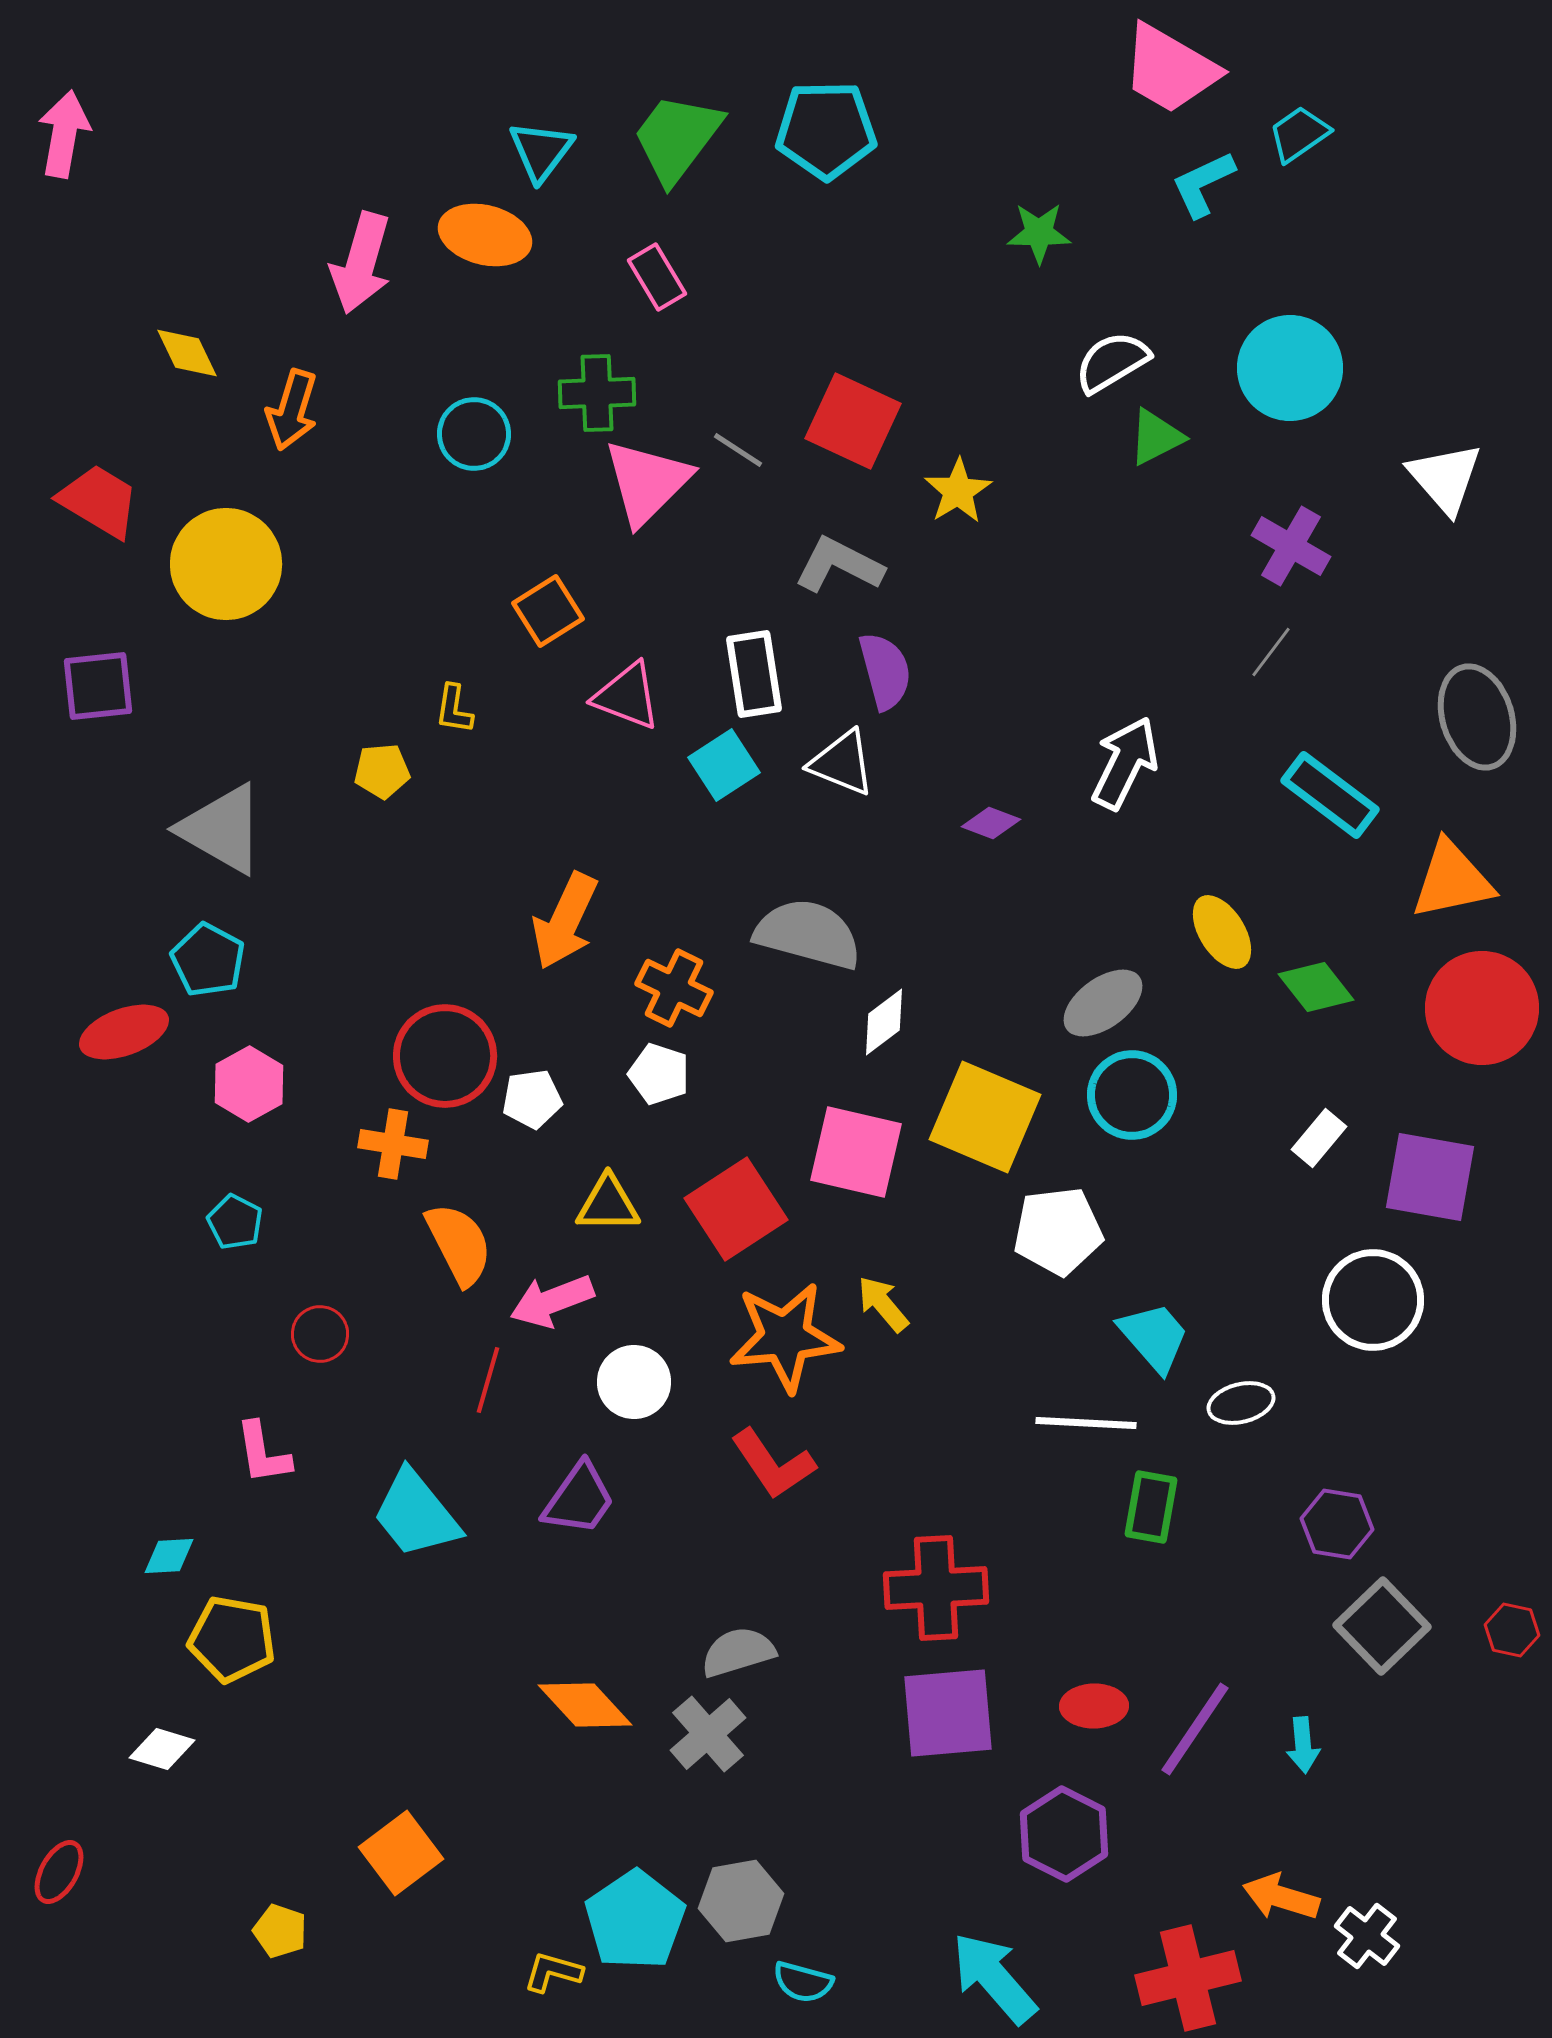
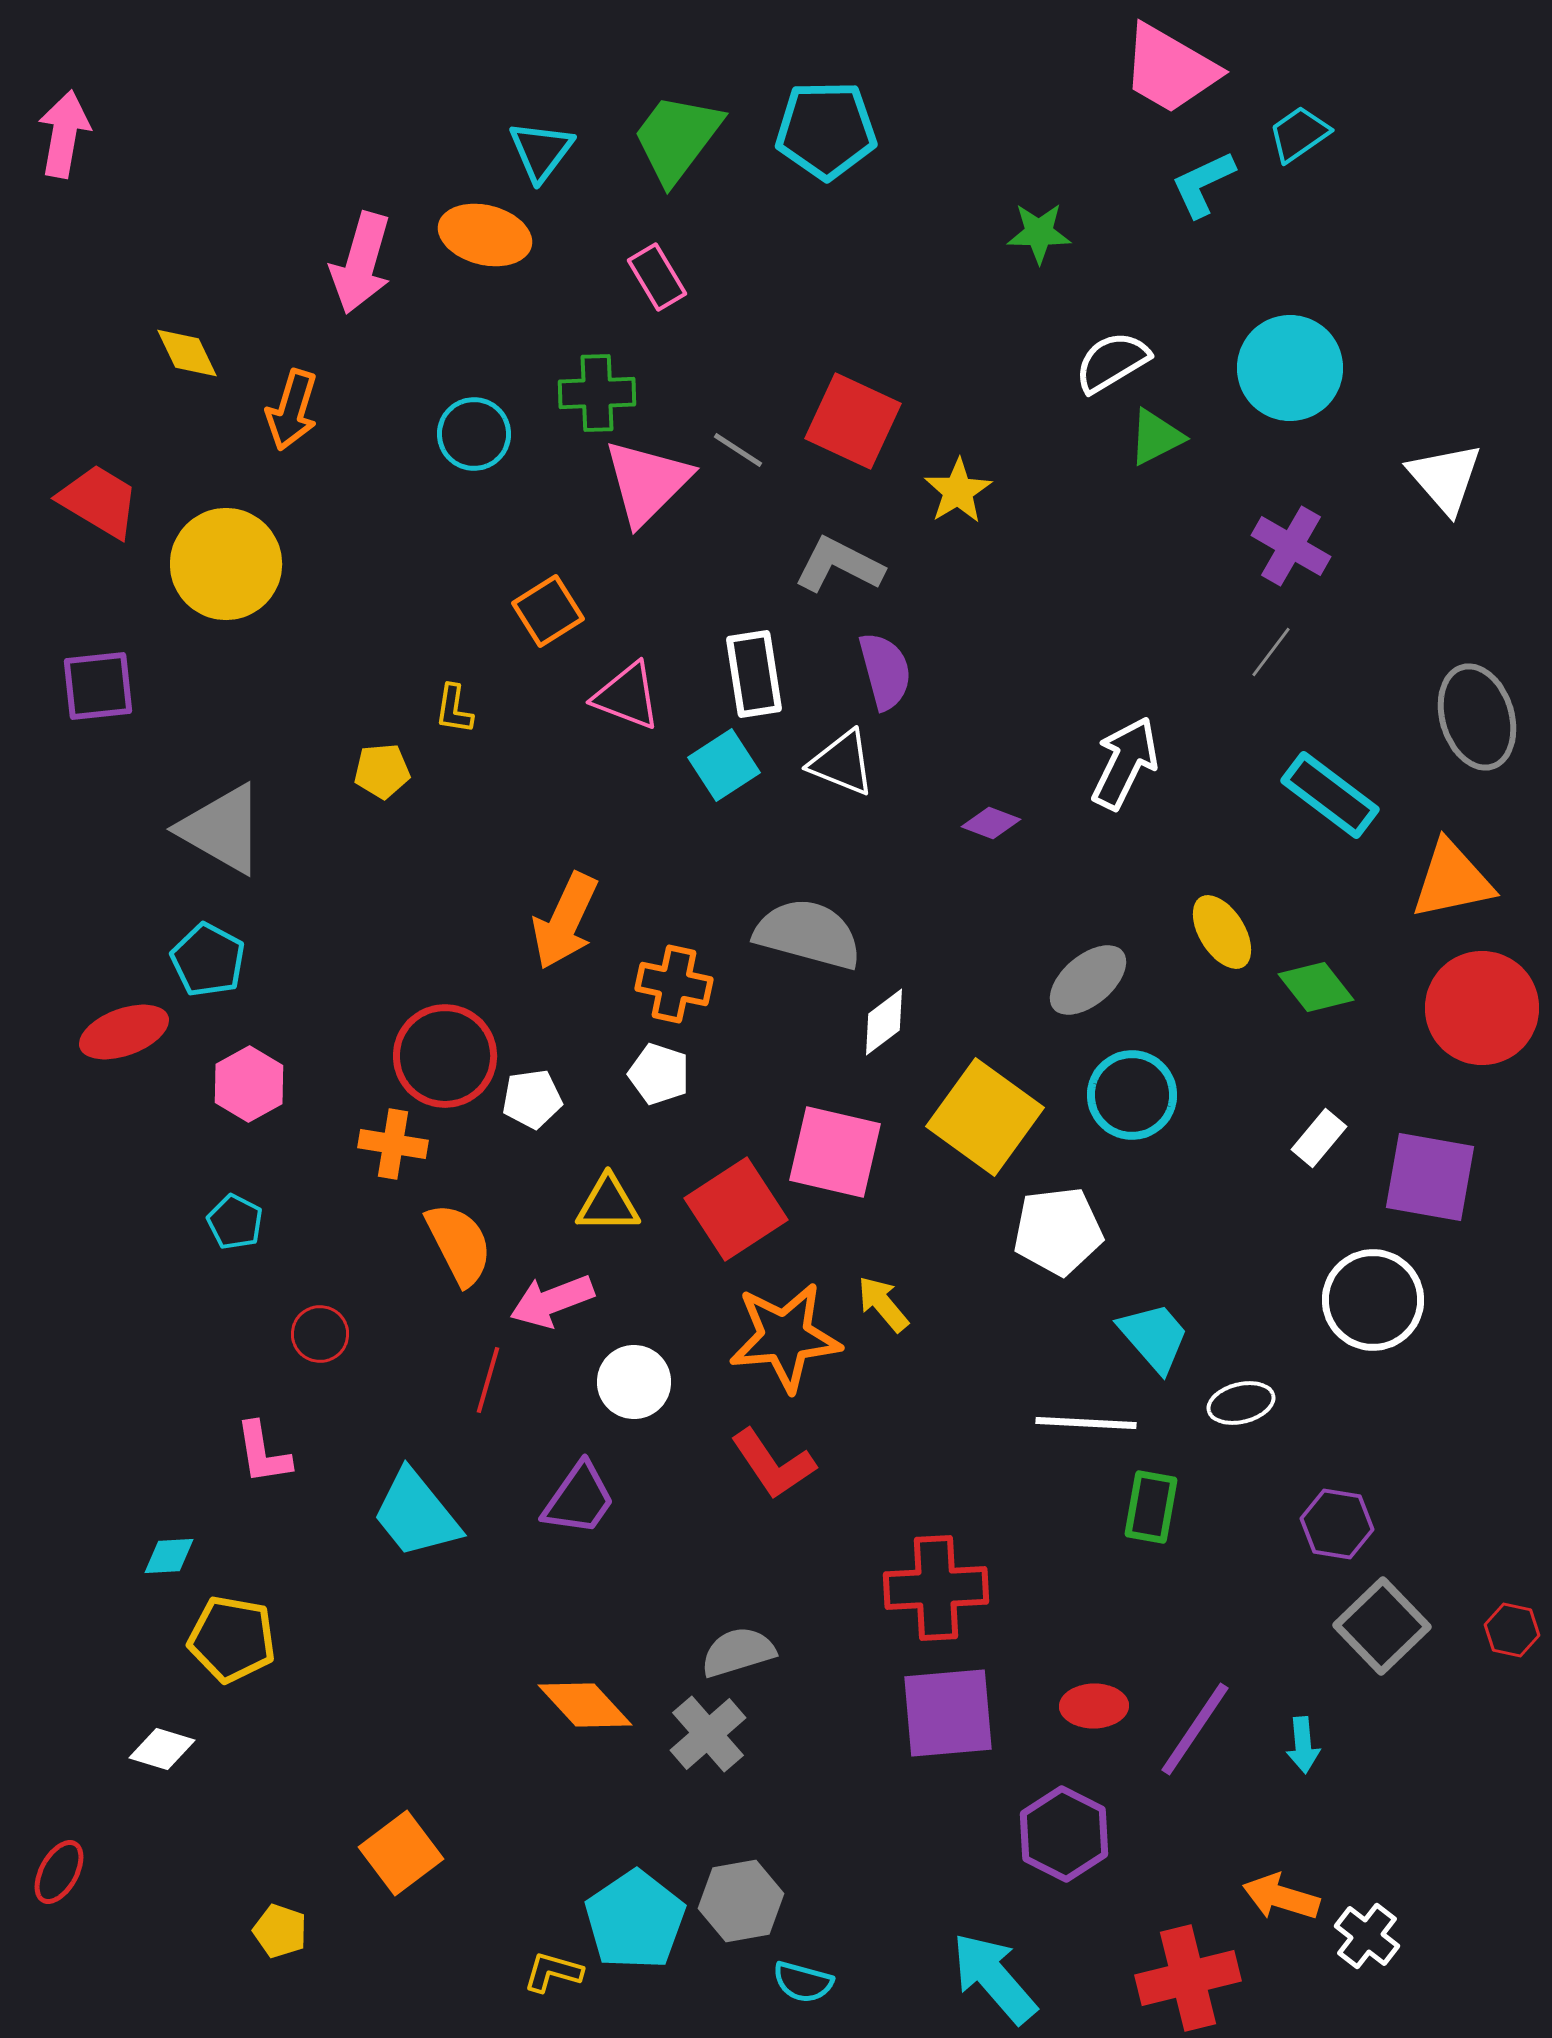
orange cross at (674, 988): moved 4 px up; rotated 14 degrees counterclockwise
gray ellipse at (1103, 1003): moved 15 px left, 23 px up; rotated 4 degrees counterclockwise
yellow square at (985, 1117): rotated 13 degrees clockwise
pink square at (856, 1152): moved 21 px left
